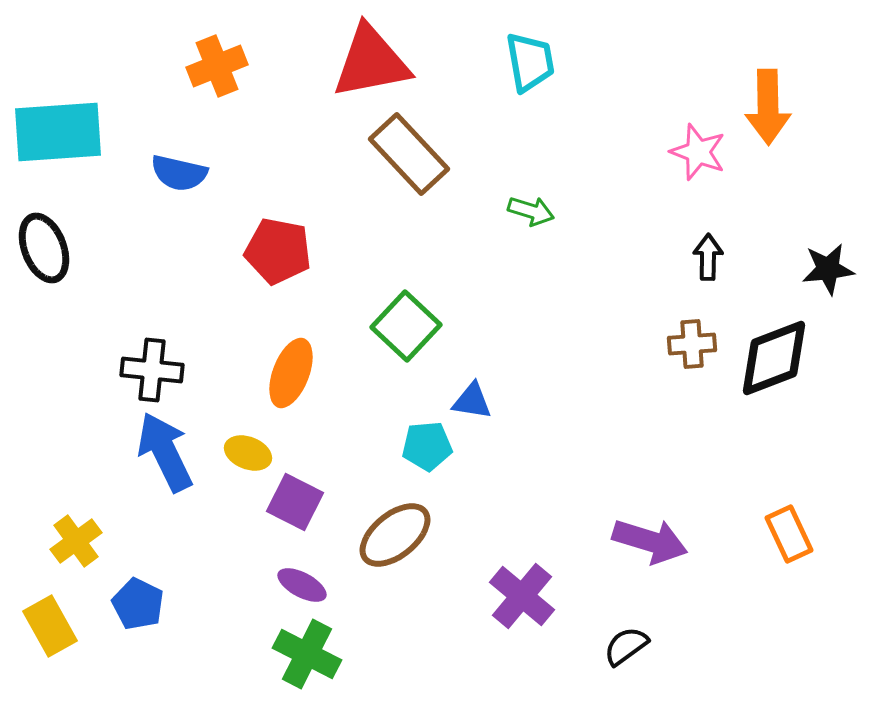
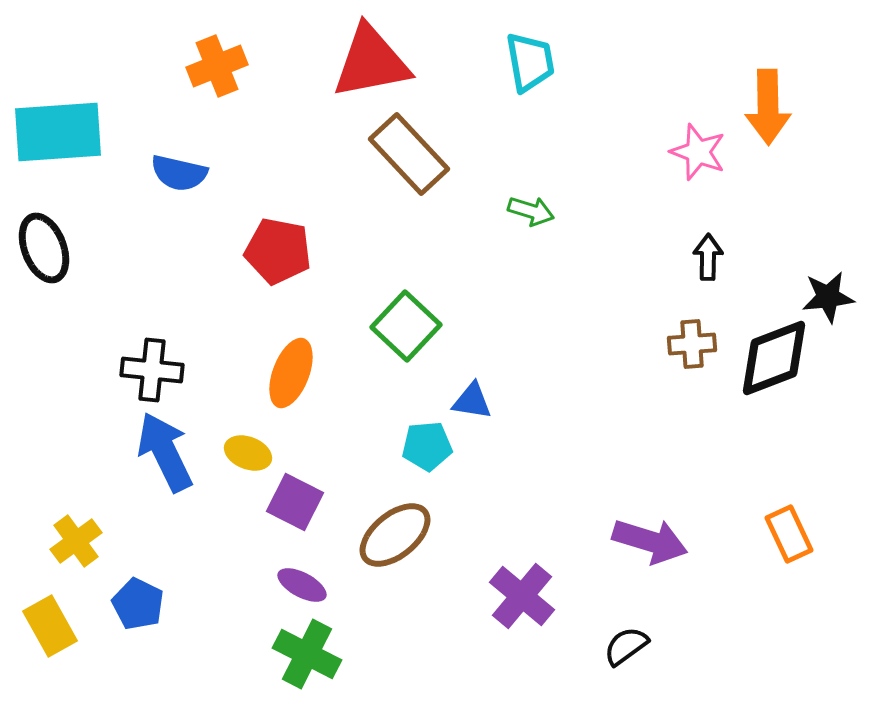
black star: moved 28 px down
